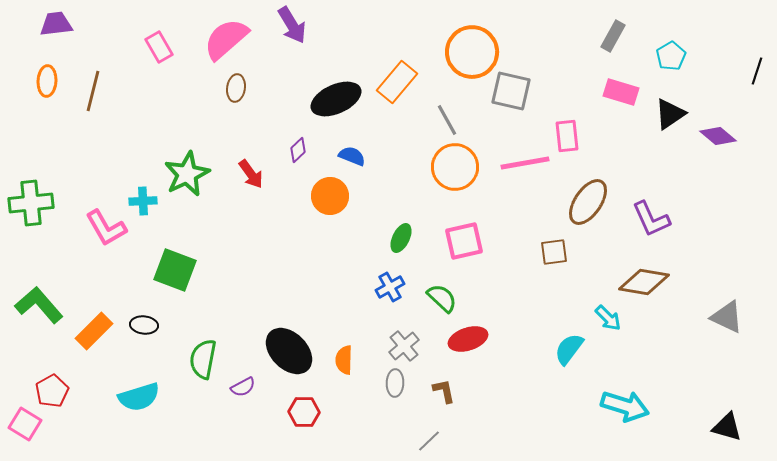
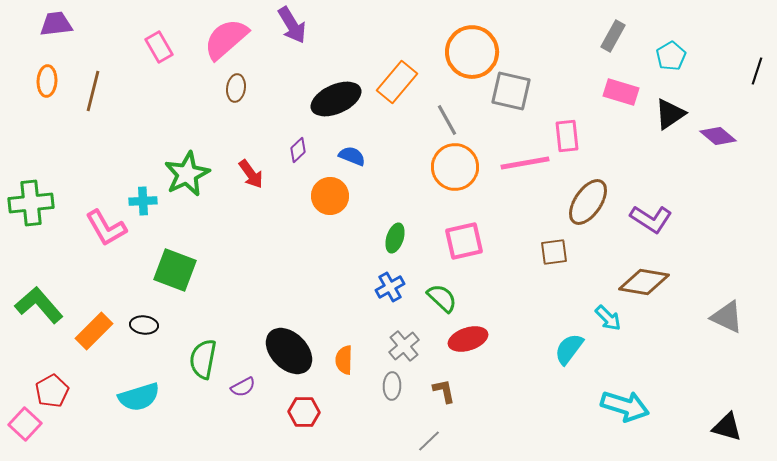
purple L-shape at (651, 219): rotated 33 degrees counterclockwise
green ellipse at (401, 238): moved 6 px left; rotated 8 degrees counterclockwise
gray ellipse at (395, 383): moved 3 px left, 3 px down
pink square at (25, 424): rotated 12 degrees clockwise
